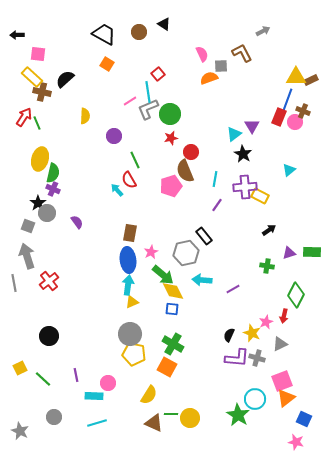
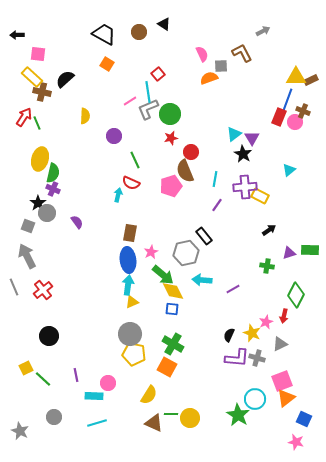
purple triangle at (252, 126): moved 12 px down
red semicircle at (129, 180): moved 2 px right, 3 px down; rotated 36 degrees counterclockwise
cyan arrow at (117, 190): moved 1 px right, 5 px down; rotated 56 degrees clockwise
green rectangle at (312, 252): moved 2 px left, 2 px up
gray arrow at (27, 256): rotated 10 degrees counterclockwise
red cross at (49, 281): moved 6 px left, 9 px down
gray line at (14, 283): moved 4 px down; rotated 12 degrees counterclockwise
yellow square at (20, 368): moved 6 px right
